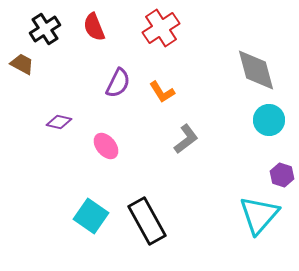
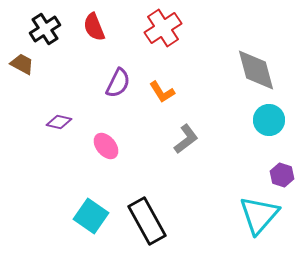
red cross: moved 2 px right
